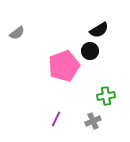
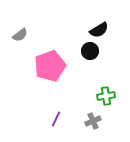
gray semicircle: moved 3 px right, 2 px down
pink pentagon: moved 14 px left
